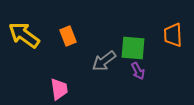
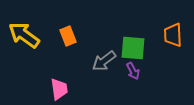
purple arrow: moved 5 px left
